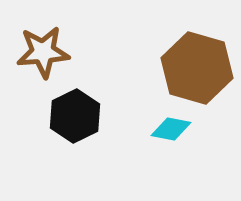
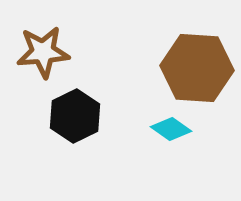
brown hexagon: rotated 12 degrees counterclockwise
cyan diamond: rotated 24 degrees clockwise
